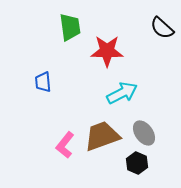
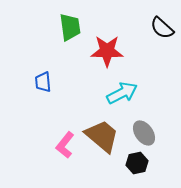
brown trapezoid: rotated 60 degrees clockwise
black hexagon: rotated 25 degrees clockwise
